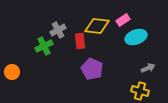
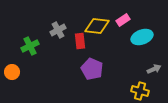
cyan ellipse: moved 6 px right
green cross: moved 14 px left
gray arrow: moved 6 px right, 1 px down
